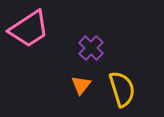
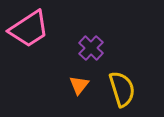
orange triangle: moved 2 px left
